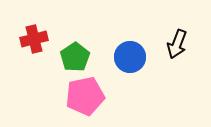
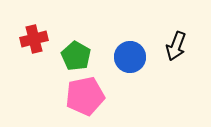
black arrow: moved 1 px left, 2 px down
green pentagon: moved 1 px right, 1 px up; rotated 8 degrees counterclockwise
